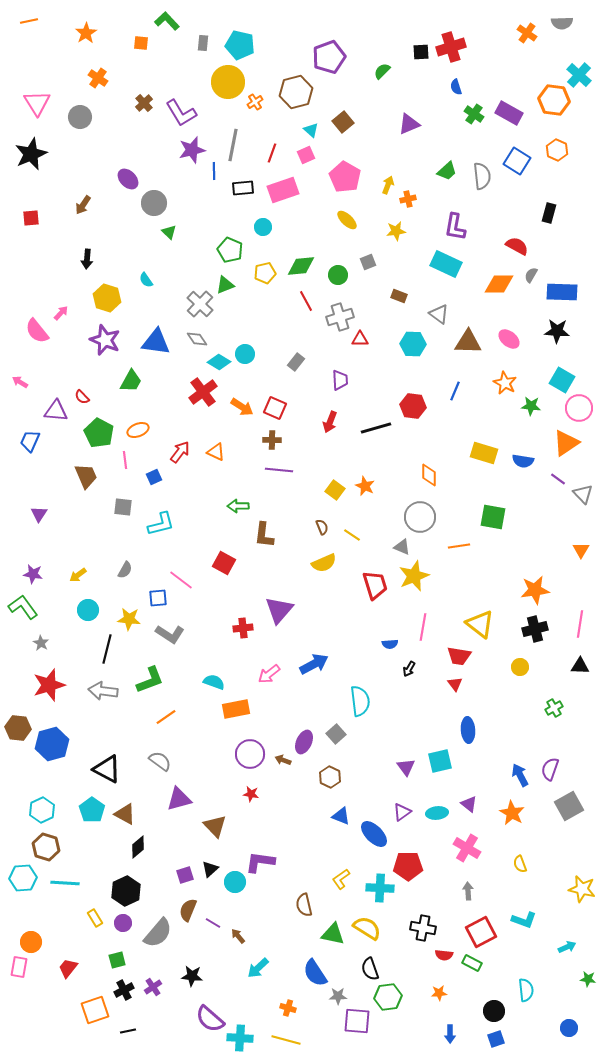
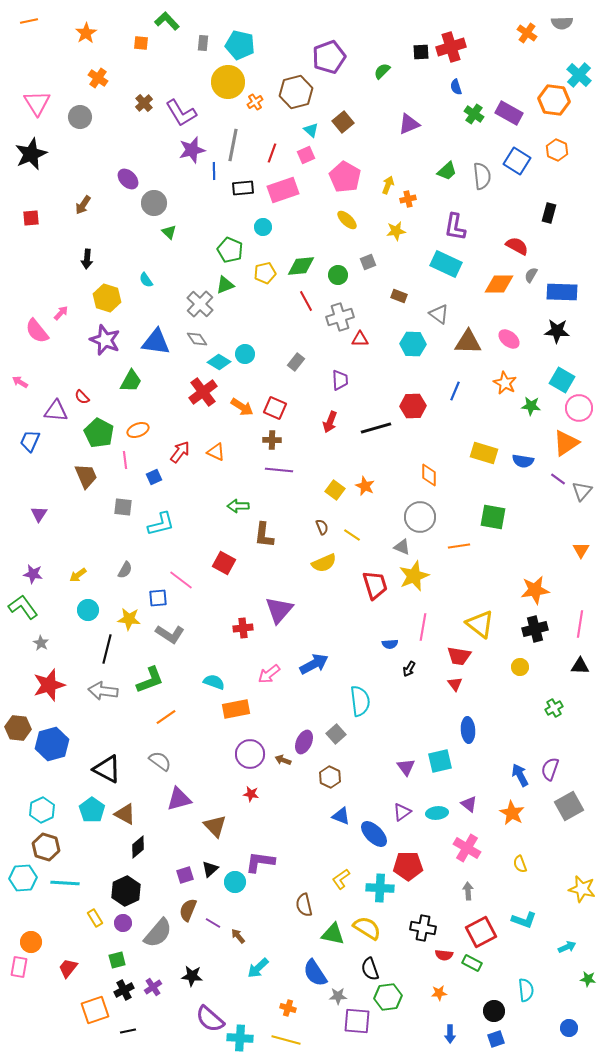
red hexagon at (413, 406): rotated 10 degrees counterclockwise
gray triangle at (583, 494): moved 1 px left, 3 px up; rotated 25 degrees clockwise
